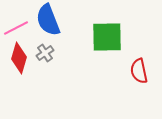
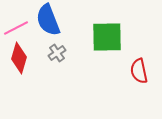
gray cross: moved 12 px right
